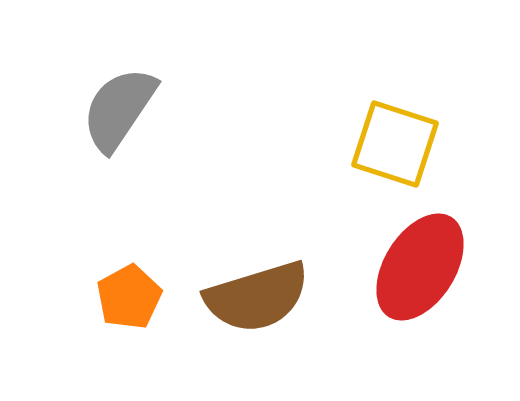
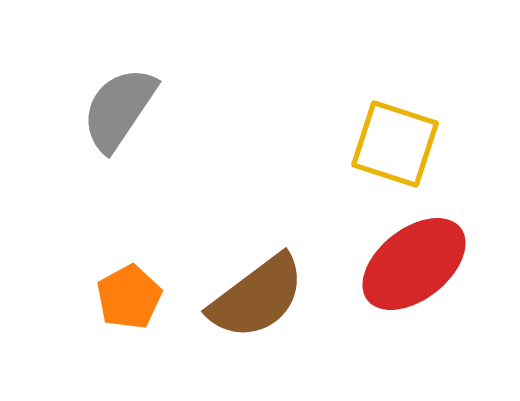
red ellipse: moved 6 px left, 3 px up; rotated 20 degrees clockwise
brown semicircle: rotated 20 degrees counterclockwise
